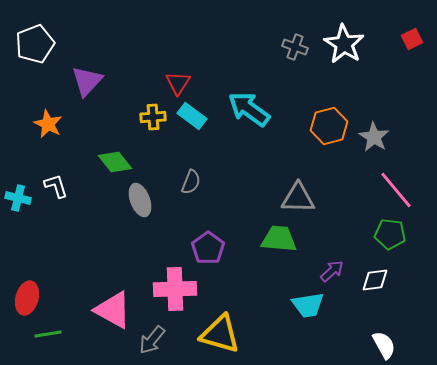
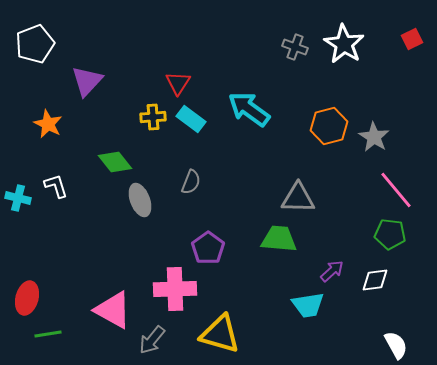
cyan rectangle: moved 1 px left, 3 px down
white semicircle: moved 12 px right
